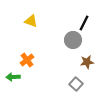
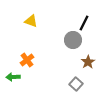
brown star: moved 1 px right; rotated 24 degrees counterclockwise
